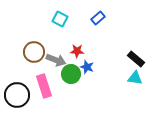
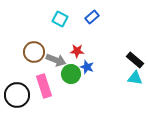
blue rectangle: moved 6 px left, 1 px up
black rectangle: moved 1 px left, 1 px down
